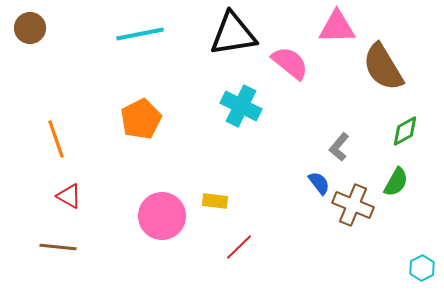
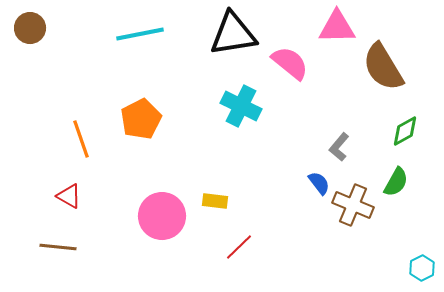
orange line: moved 25 px right
